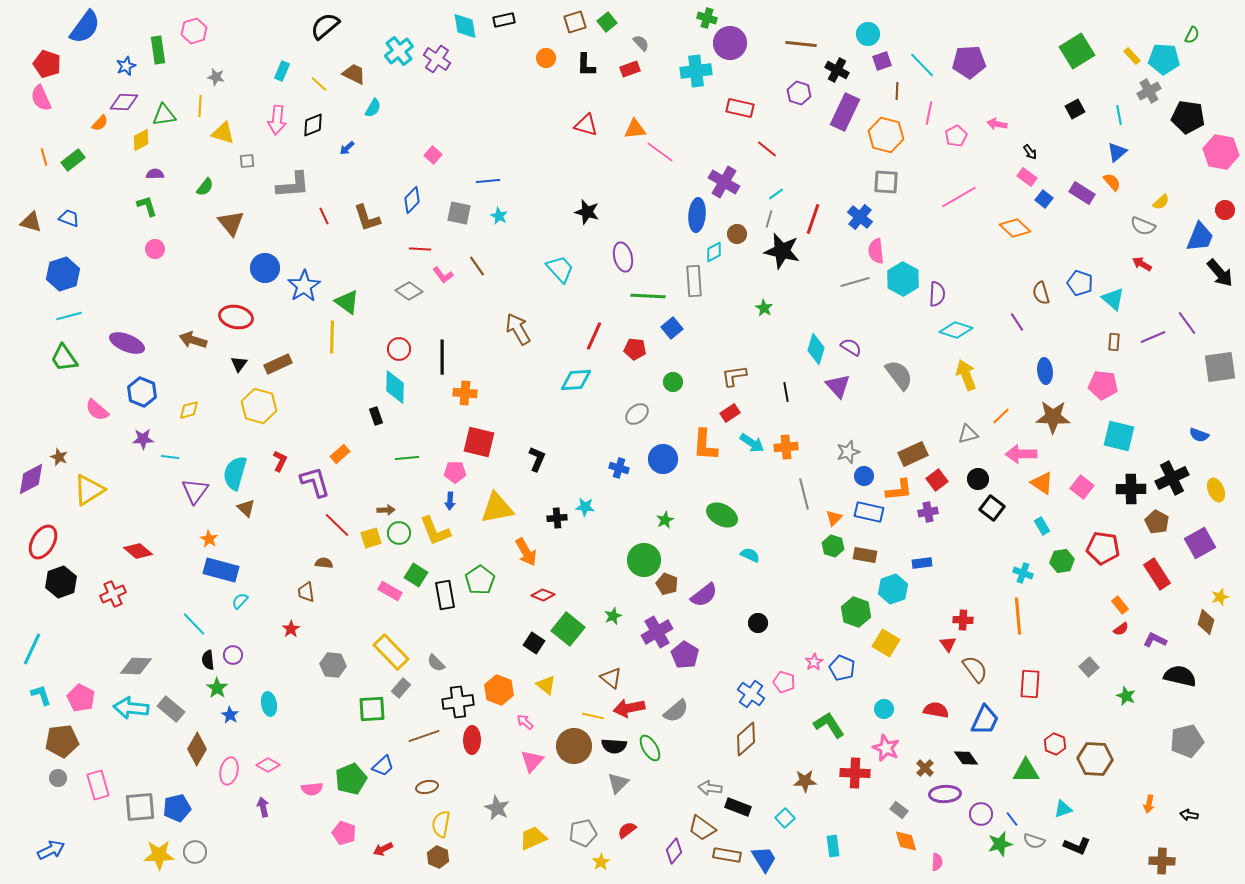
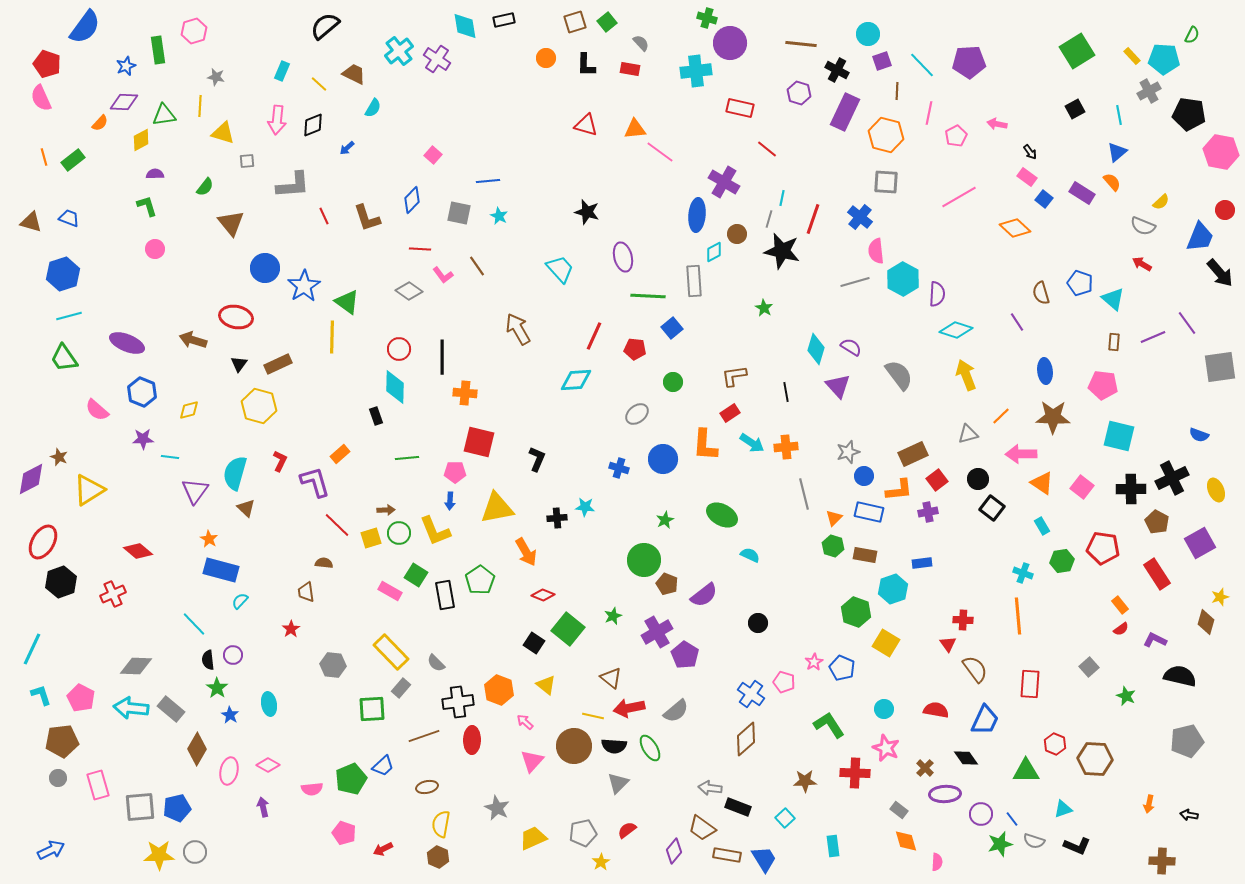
red rectangle at (630, 69): rotated 30 degrees clockwise
black pentagon at (1188, 117): moved 1 px right, 3 px up
cyan line at (776, 194): moved 6 px right, 4 px down; rotated 42 degrees counterclockwise
